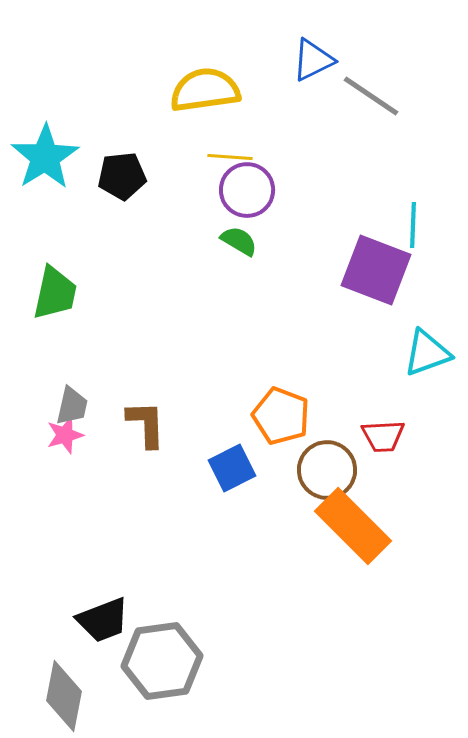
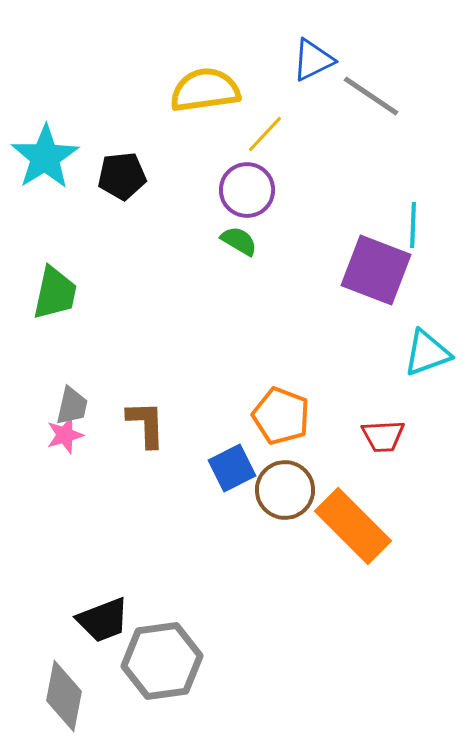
yellow line: moved 35 px right, 23 px up; rotated 51 degrees counterclockwise
brown circle: moved 42 px left, 20 px down
